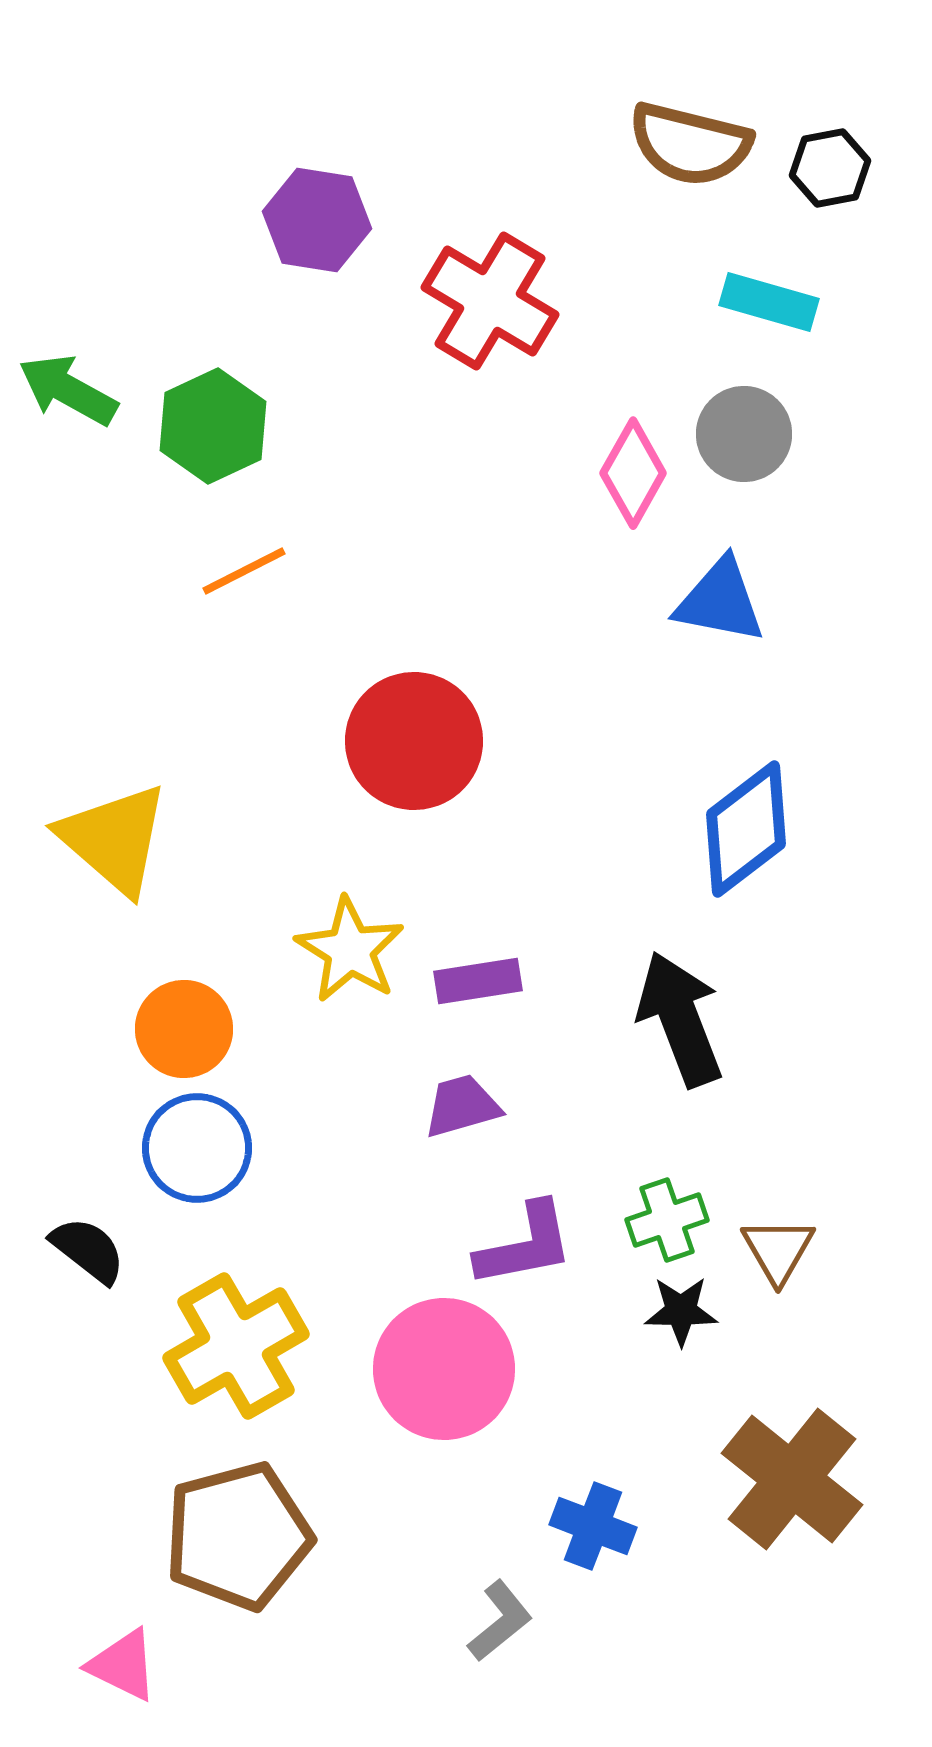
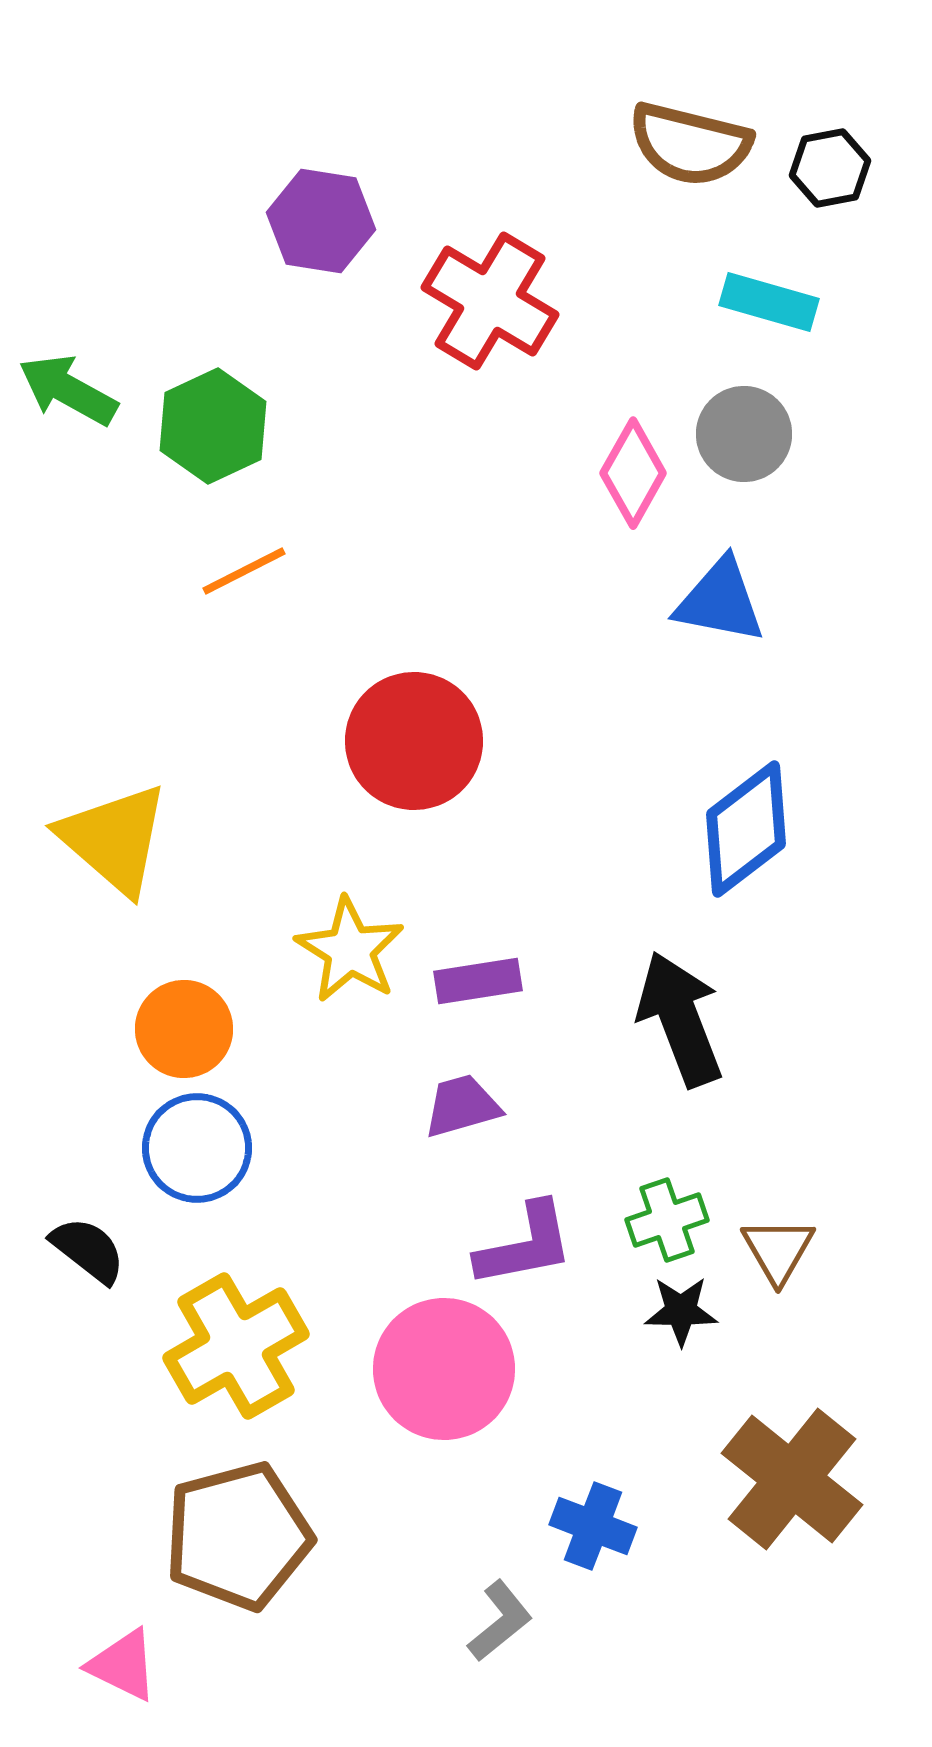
purple hexagon: moved 4 px right, 1 px down
